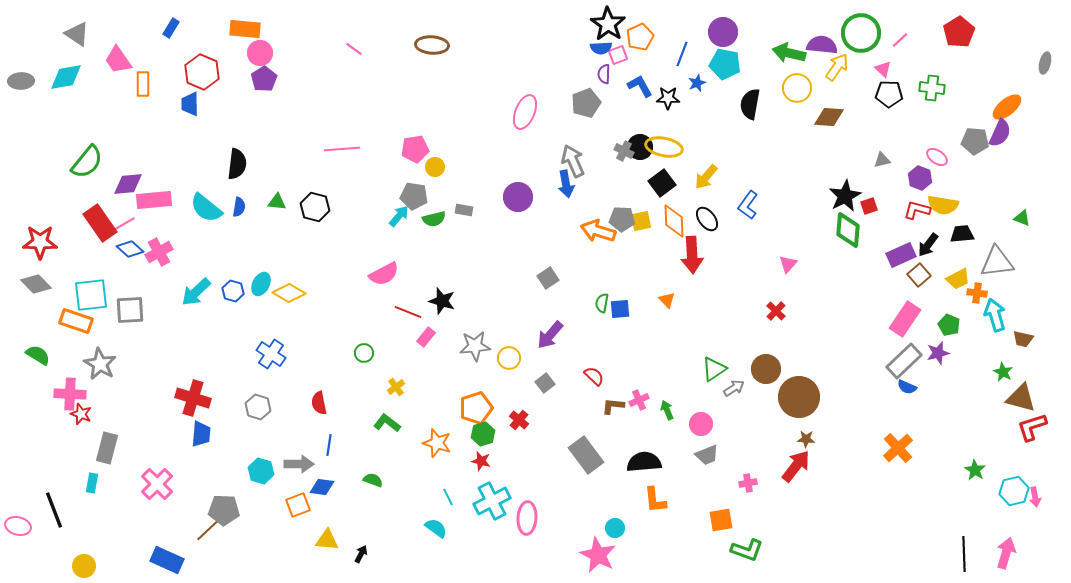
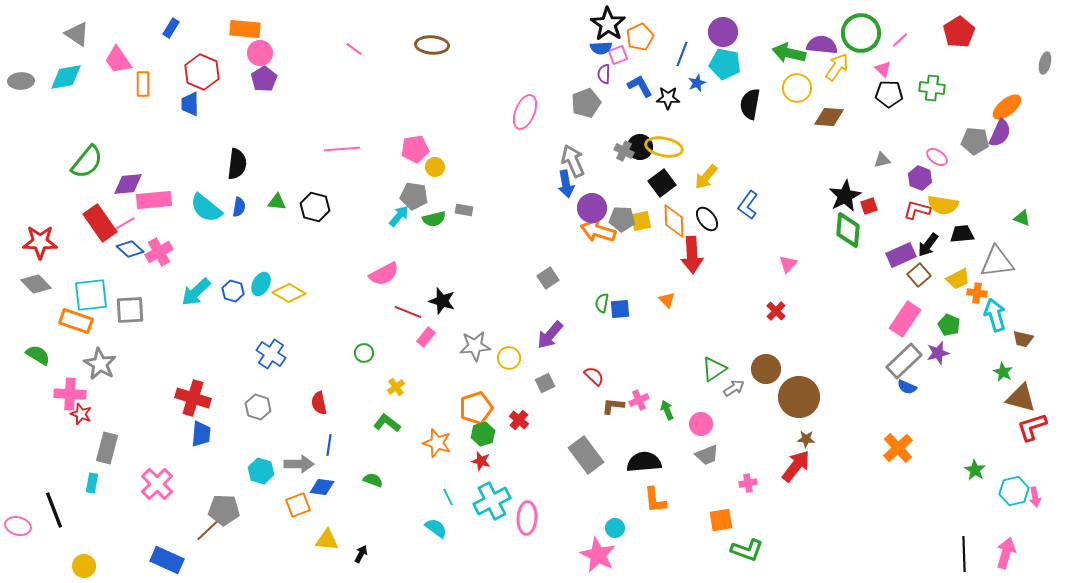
purple circle at (518, 197): moved 74 px right, 11 px down
gray square at (545, 383): rotated 12 degrees clockwise
